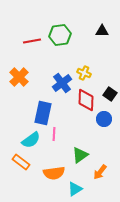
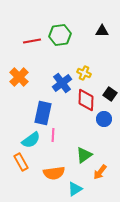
pink line: moved 1 px left, 1 px down
green triangle: moved 4 px right
orange rectangle: rotated 24 degrees clockwise
